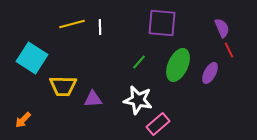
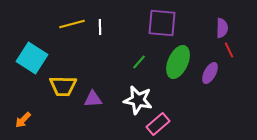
purple semicircle: rotated 24 degrees clockwise
green ellipse: moved 3 px up
